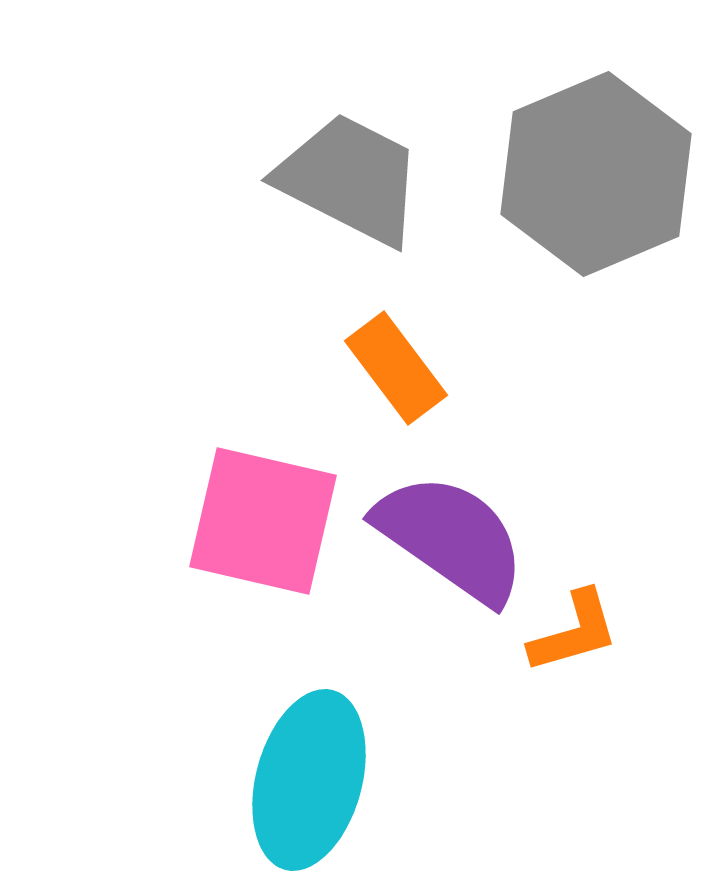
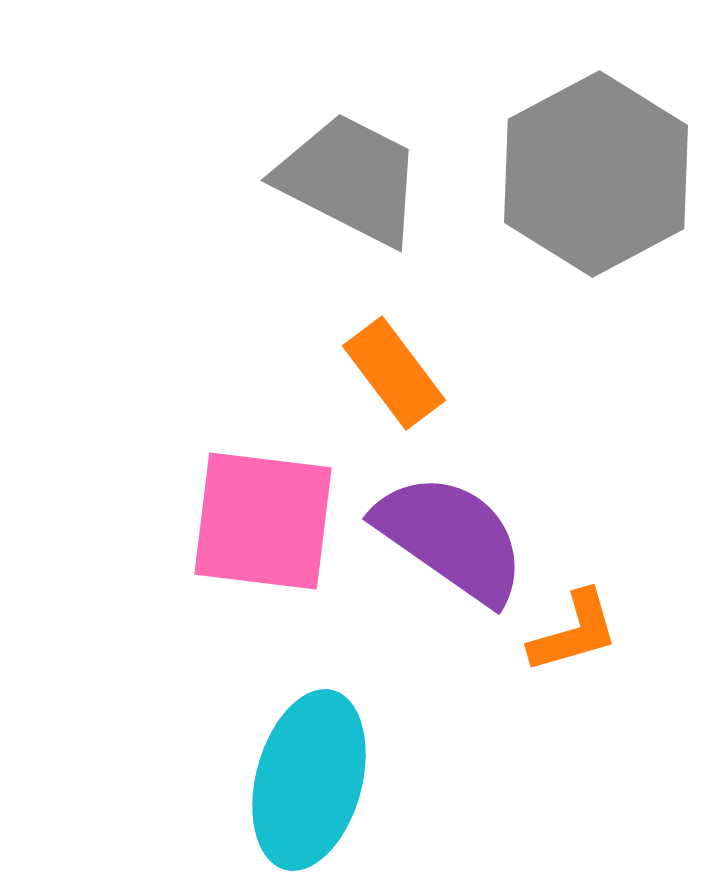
gray hexagon: rotated 5 degrees counterclockwise
orange rectangle: moved 2 px left, 5 px down
pink square: rotated 6 degrees counterclockwise
